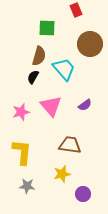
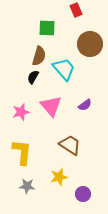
brown trapezoid: rotated 25 degrees clockwise
yellow star: moved 3 px left, 3 px down
